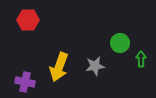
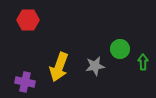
green circle: moved 6 px down
green arrow: moved 2 px right, 3 px down
